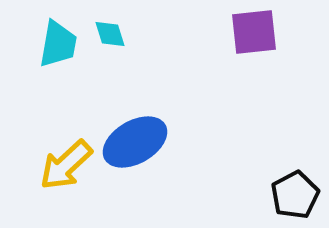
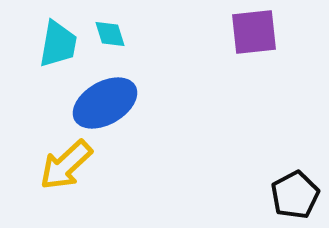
blue ellipse: moved 30 px left, 39 px up
